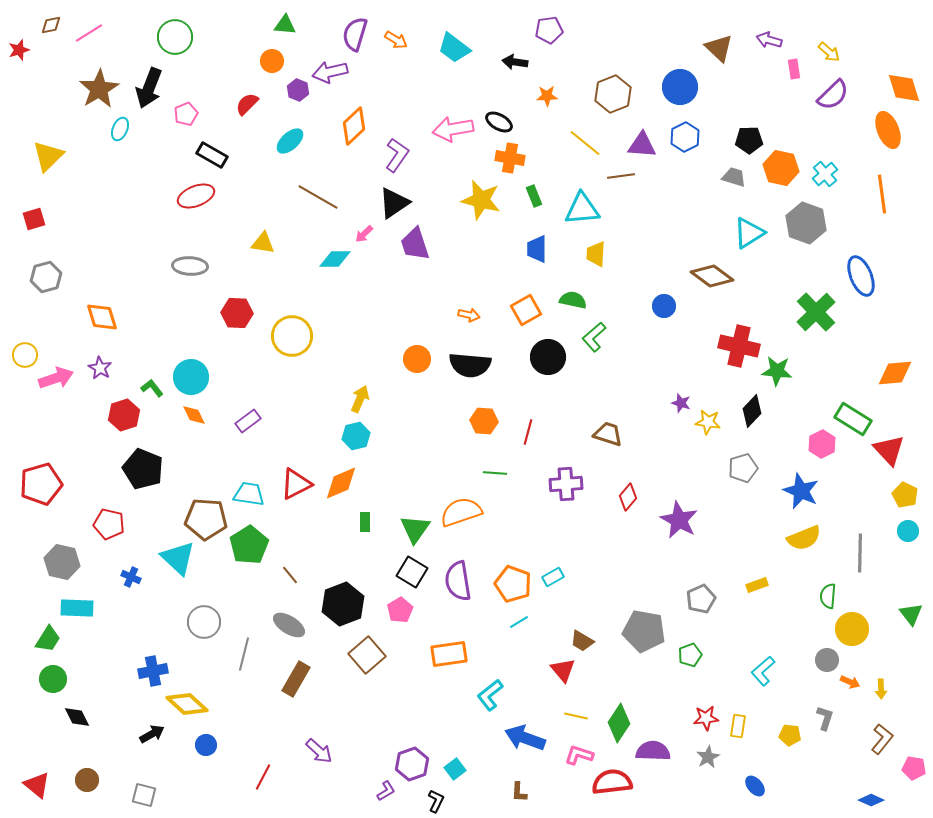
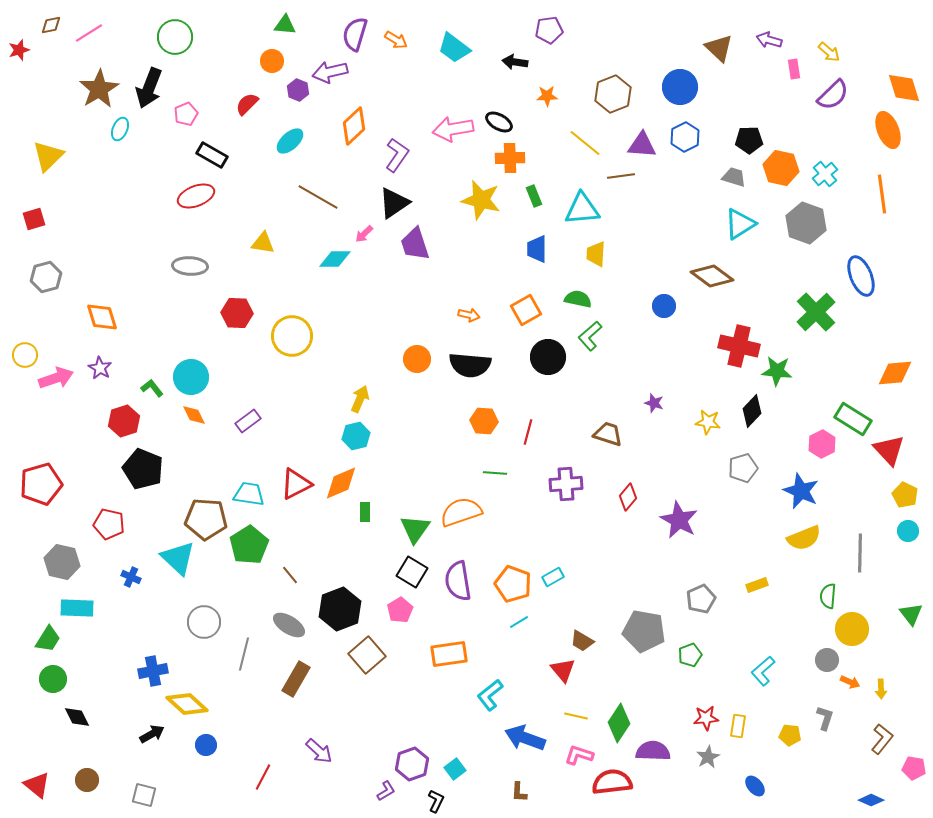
orange cross at (510, 158): rotated 12 degrees counterclockwise
cyan triangle at (749, 233): moved 9 px left, 9 px up
green semicircle at (573, 300): moved 5 px right, 1 px up
green L-shape at (594, 337): moved 4 px left, 1 px up
purple star at (681, 403): moved 27 px left
red hexagon at (124, 415): moved 6 px down
green rectangle at (365, 522): moved 10 px up
black hexagon at (343, 604): moved 3 px left, 5 px down
